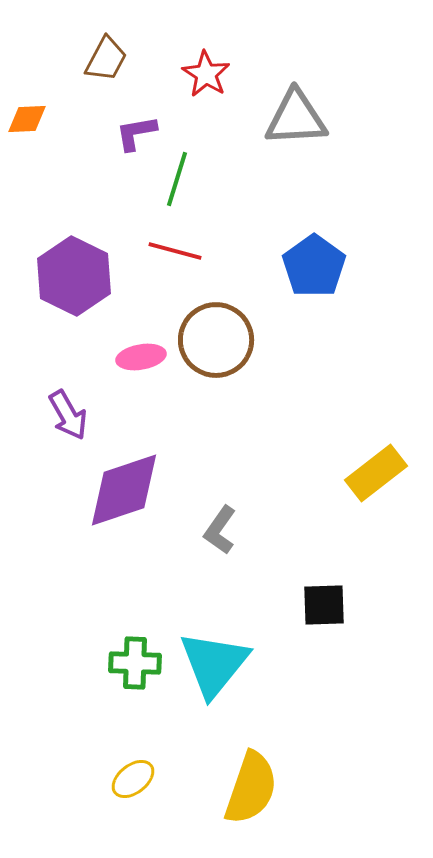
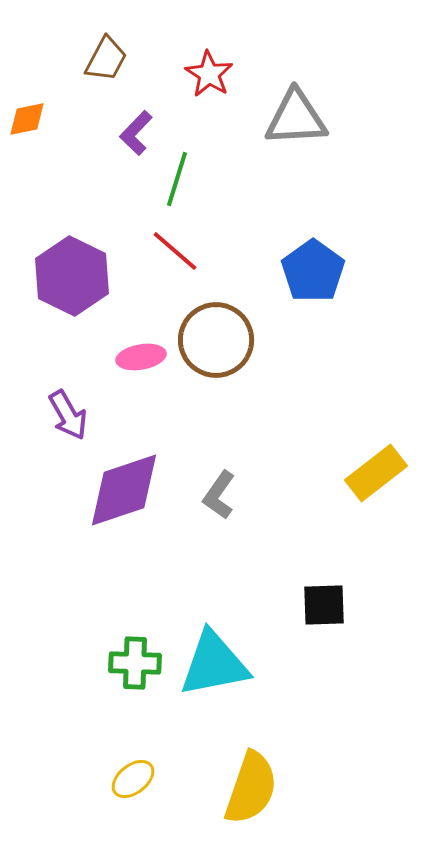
red star: moved 3 px right
orange diamond: rotated 9 degrees counterclockwise
purple L-shape: rotated 36 degrees counterclockwise
red line: rotated 26 degrees clockwise
blue pentagon: moved 1 px left, 5 px down
purple hexagon: moved 2 px left
gray L-shape: moved 1 px left, 35 px up
cyan triangle: rotated 40 degrees clockwise
